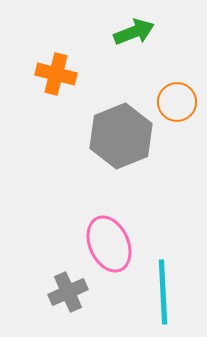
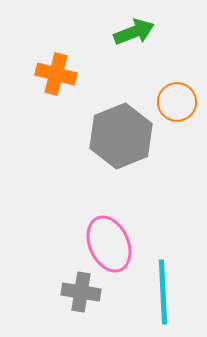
gray cross: moved 13 px right; rotated 33 degrees clockwise
